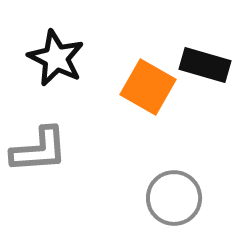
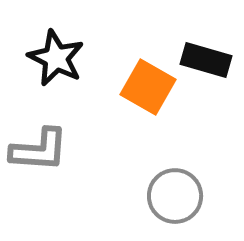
black rectangle: moved 1 px right, 5 px up
gray L-shape: rotated 8 degrees clockwise
gray circle: moved 1 px right, 2 px up
